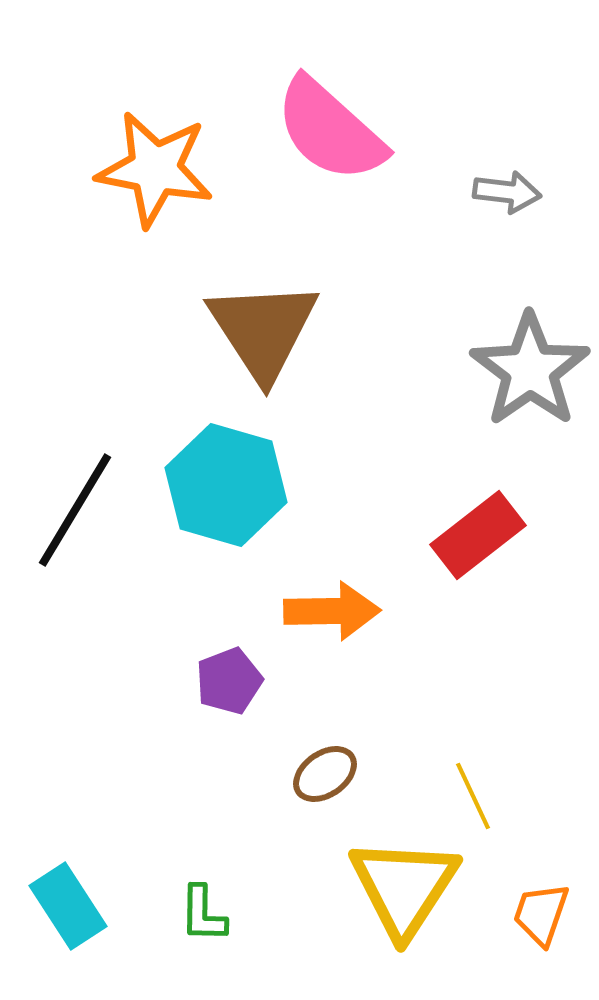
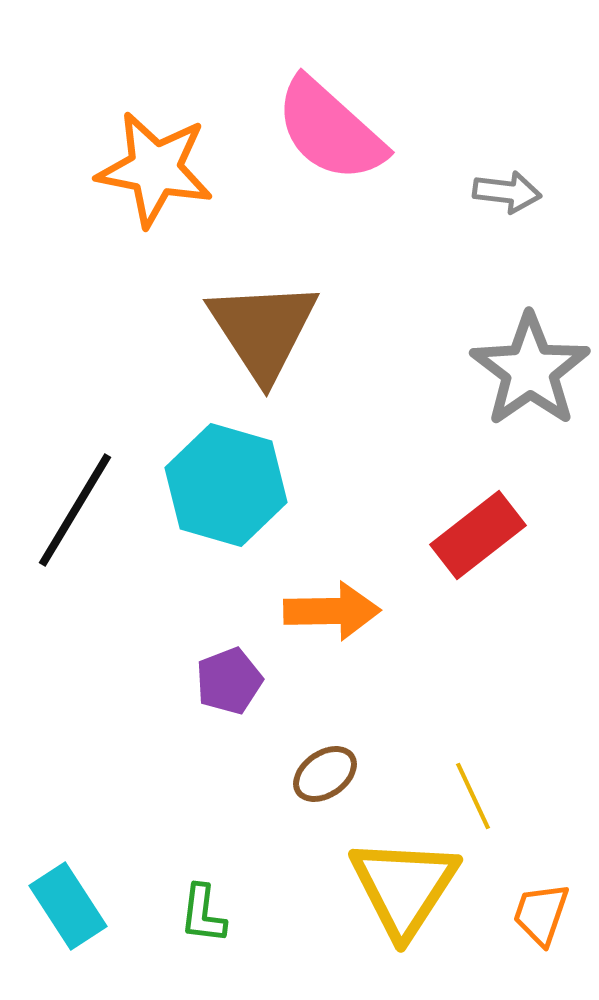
green L-shape: rotated 6 degrees clockwise
